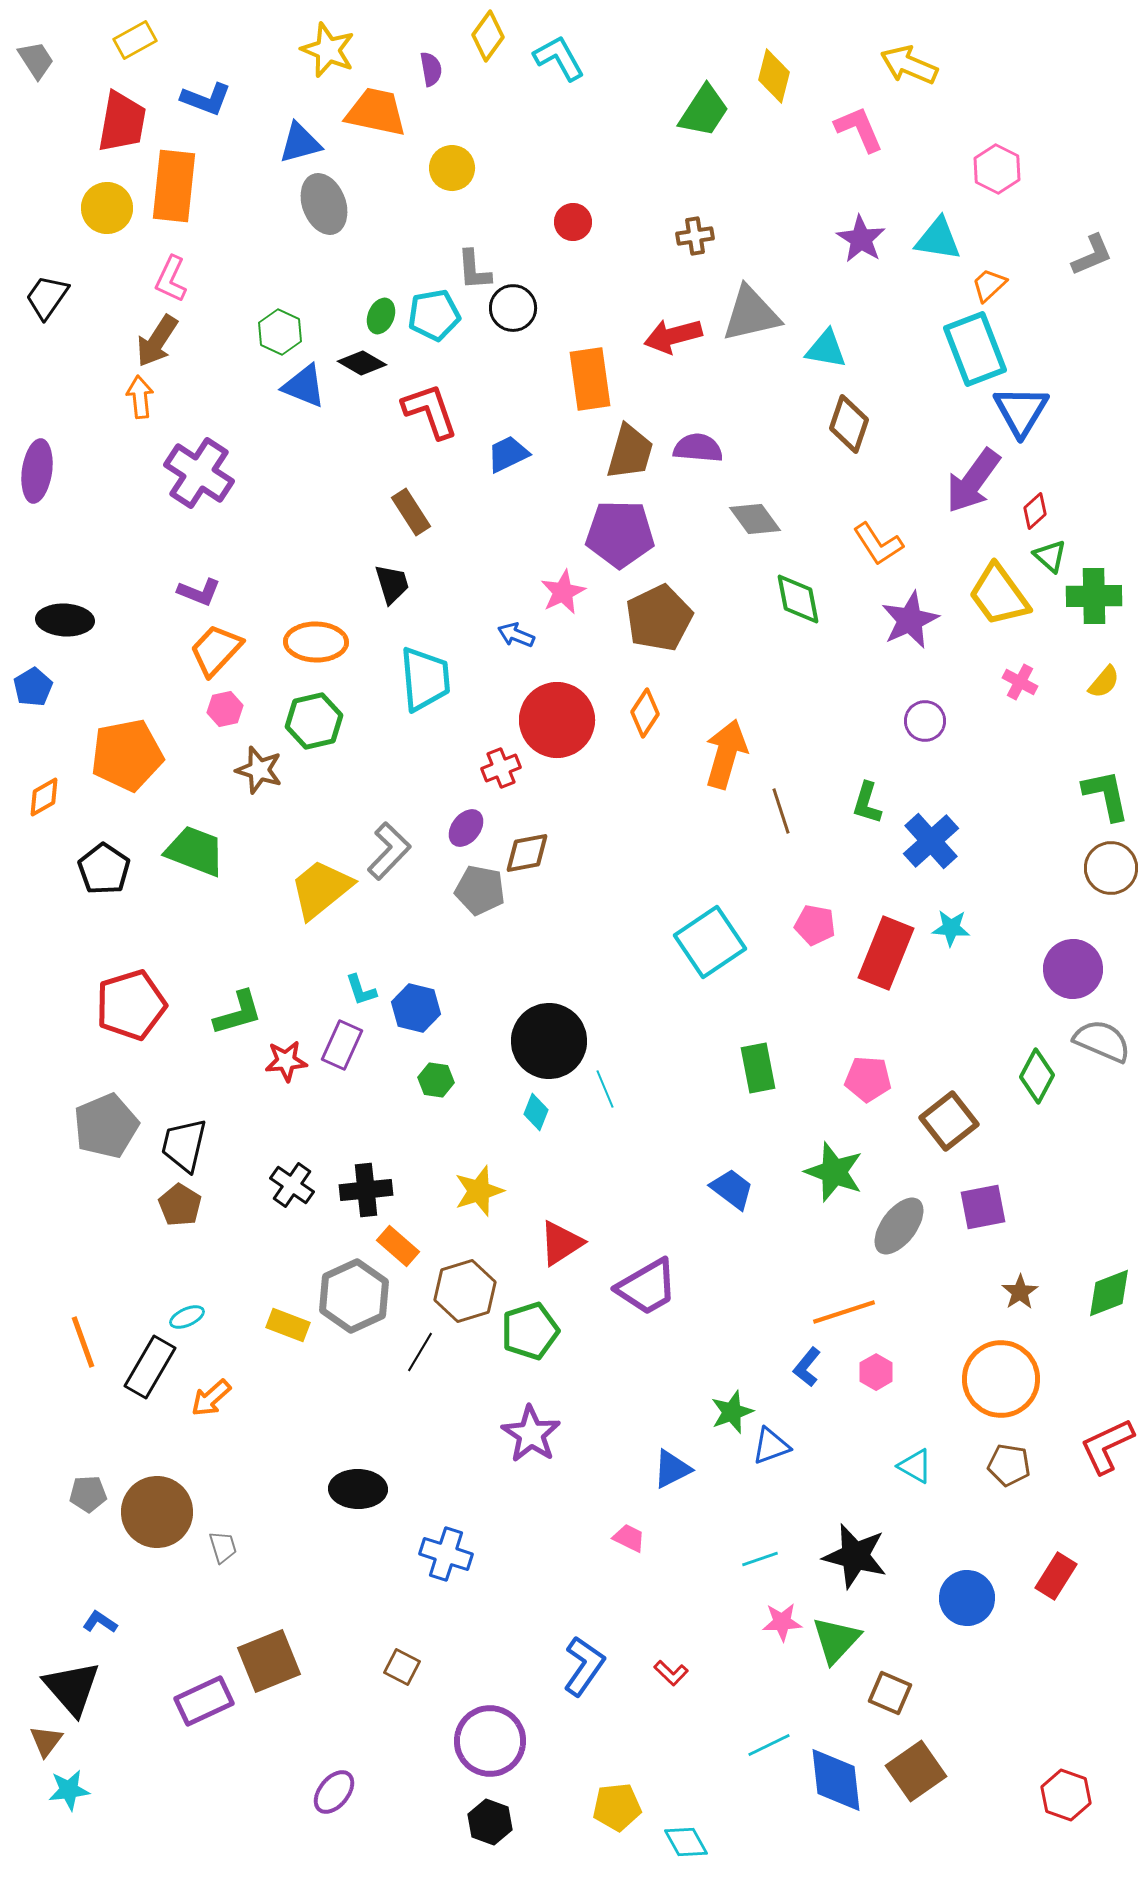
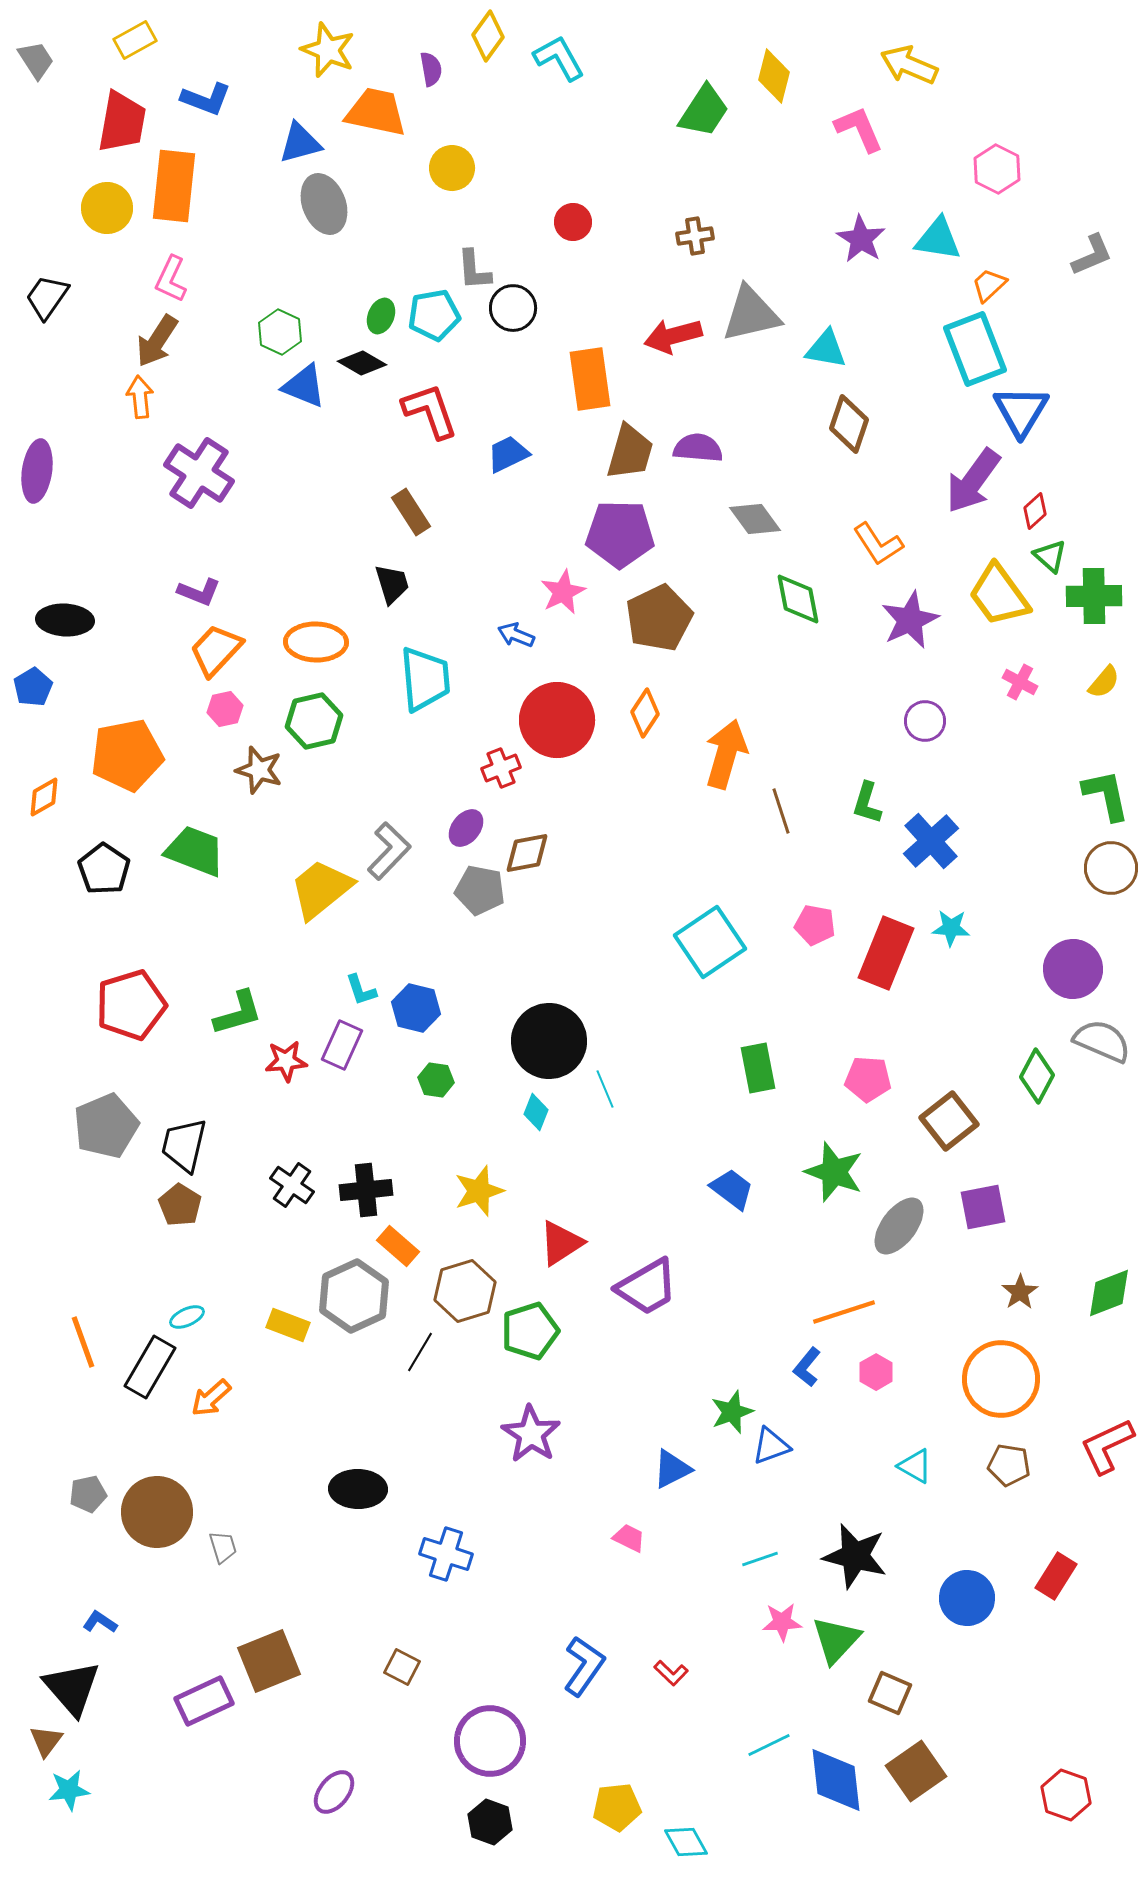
gray pentagon at (88, 1494): rotated 9 degrees counterclockwise
